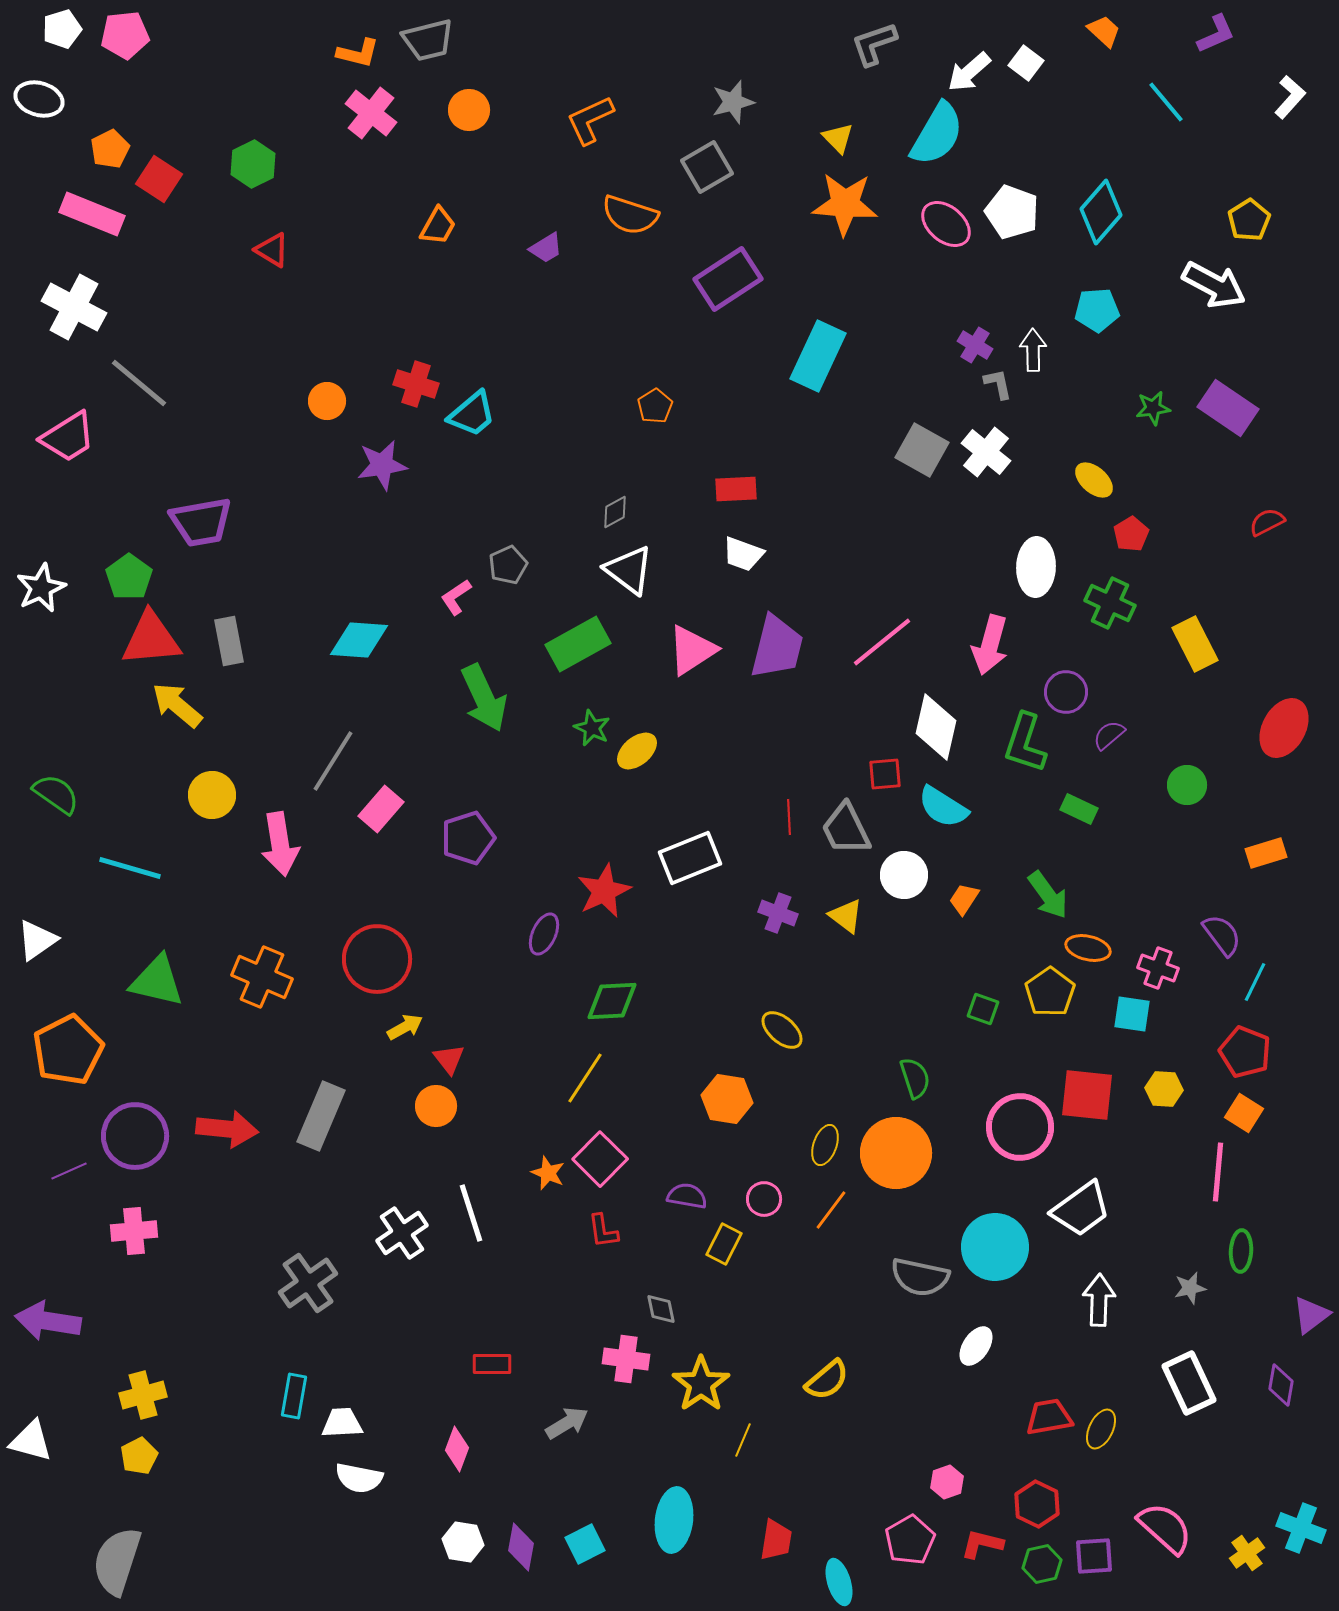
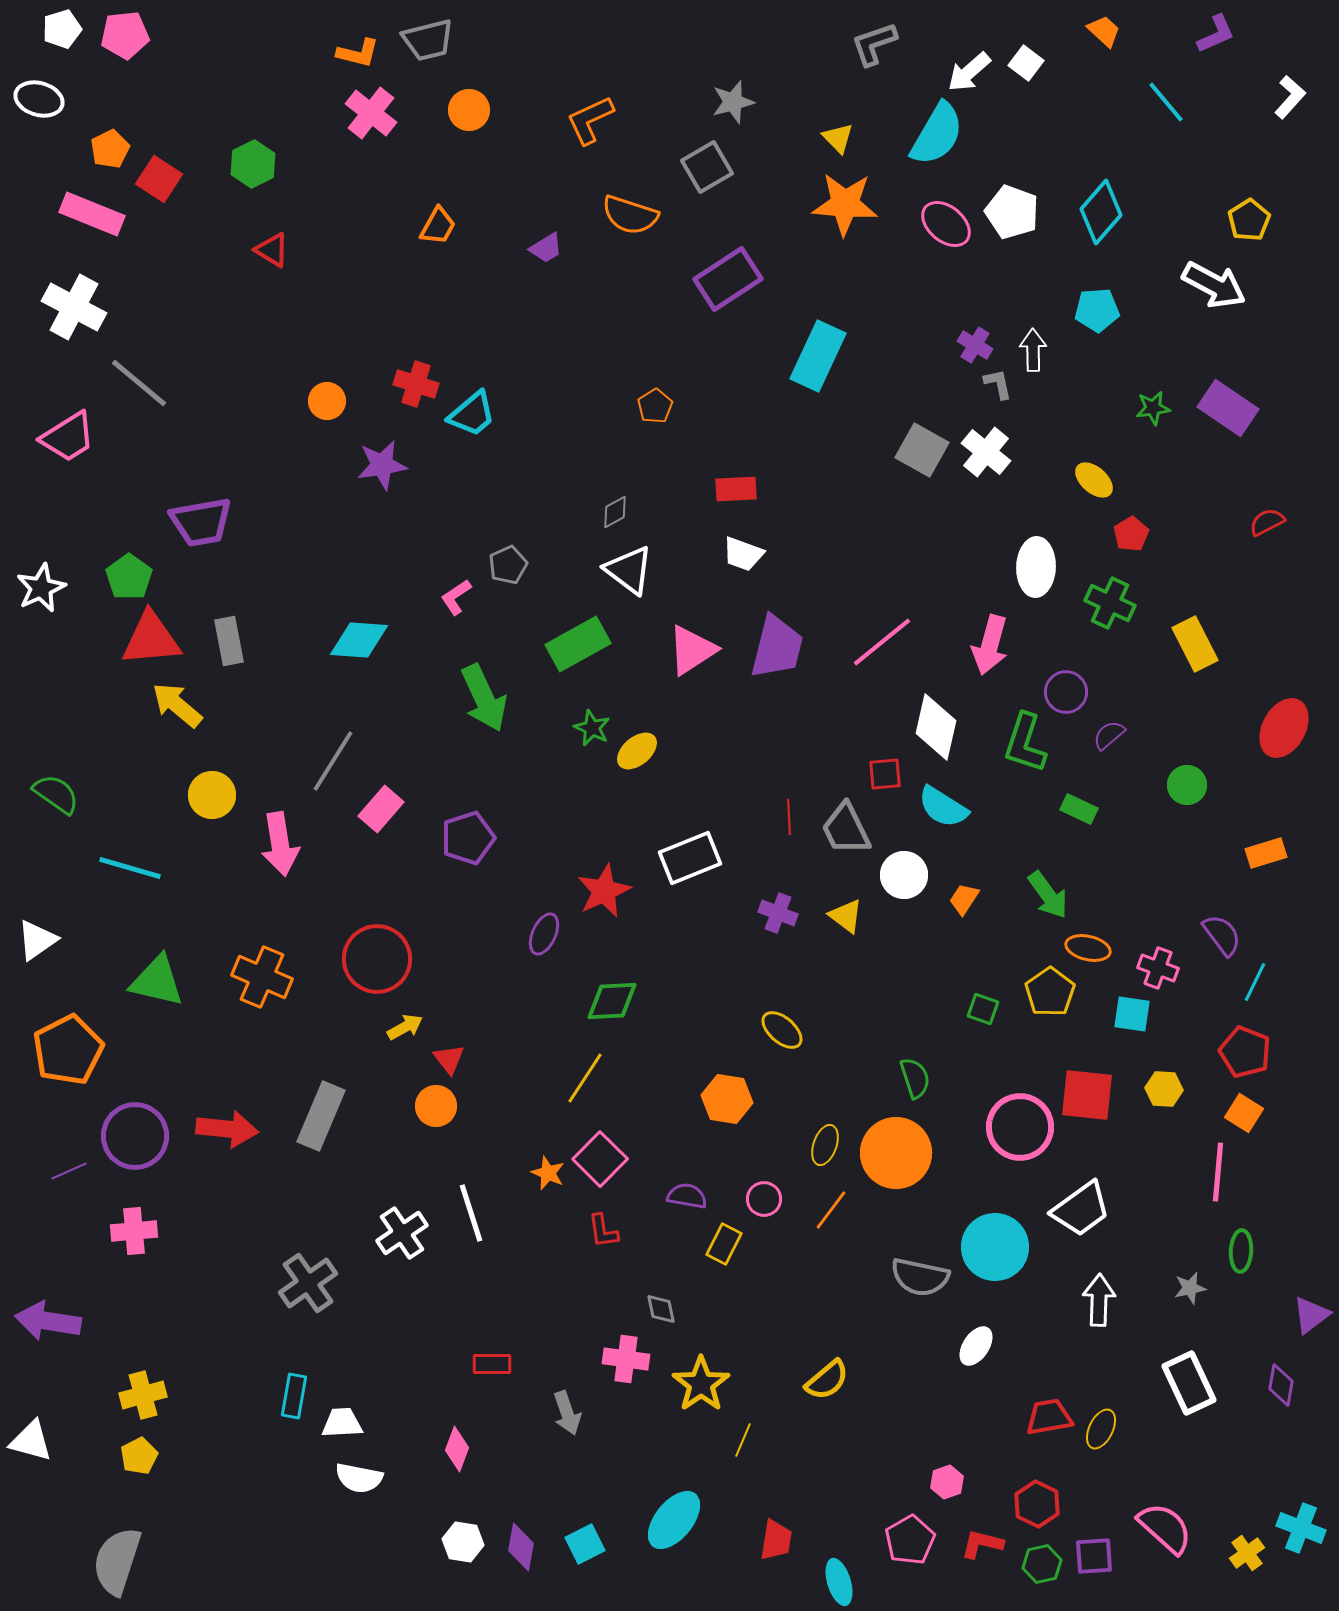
gray arrow at (567, 1423): moved 10 px up; rotated 102 degrees clockwise
cyan ellipse at (674, 1520): rotated 32 degrees clockwise
